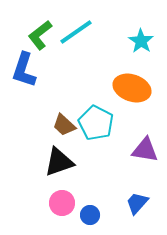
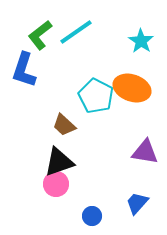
cyan pentagon: moved 27 px up
purple triangle: moved 2 px down
pink circle: moved 6 px left, 19 px up
blue circle: moved 2 px right, 1 px down
